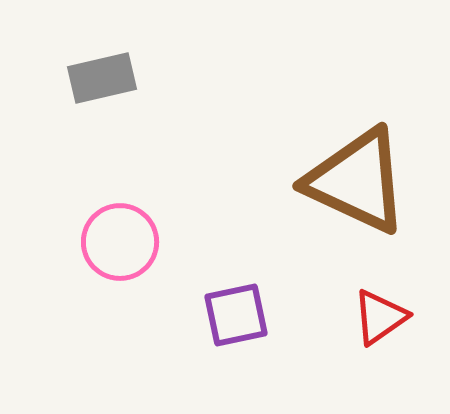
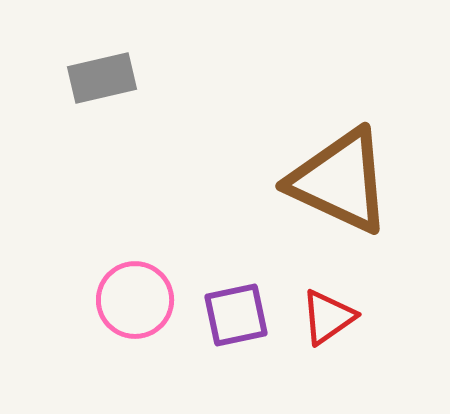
brown triangle: moved 17 px left
pink circle: moved 15 px right, 58 px down
red triangle: moved 52 px left
